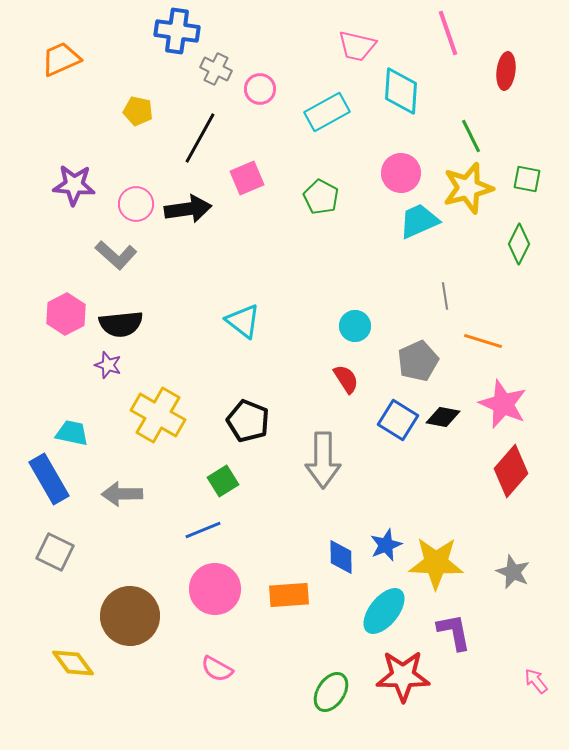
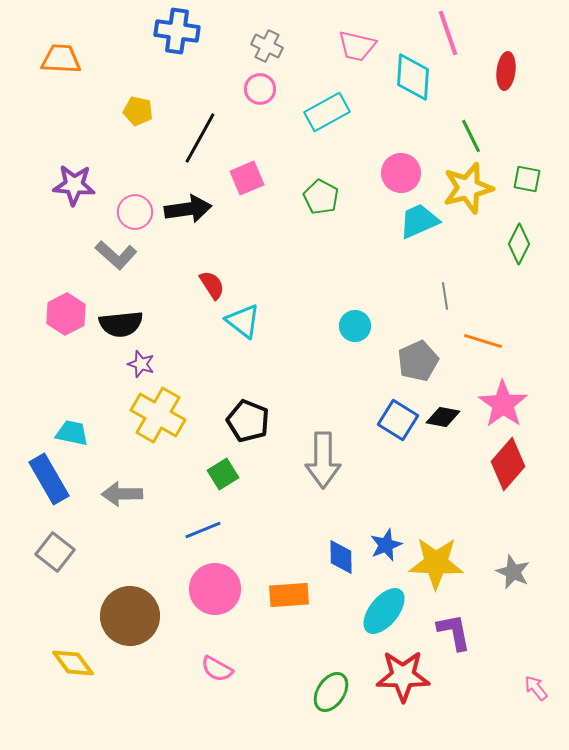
orange trapezoid at (61, 59): rotated 27 degrees clockwise
gray cross at (216, 69): moved 51 px right, 23 px up
cyan diamond at (401, 91): moved 12 px right, 14 px up
pink circle at (136, 204): moved 1 px left, 8 px down
purple star at (108, 365): moved 33 px right, 1 px up
red semicircle at (346, 379): moved 134 px left, 94 px up
pink star at (503, 404): rotated 12 degrees clockwise
red diamond at (511, 471): moved 3 px left, 7 px up
green square at (223, 481): moved 7 px up
gray square at (55, 552): rotated 12 degrees clockwise
pink arrow at (536, 681): moved 7 px down
